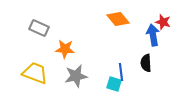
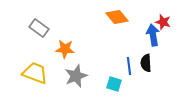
orange diamond: moved 1 px left, 2 px up
gray rectangle: rotated 12 degrees clockwise
blue line: moved 8 px right, 6 px up
gray star: rotated 10 degrees counterclockwise
